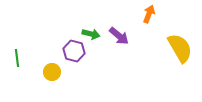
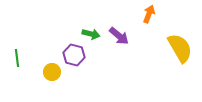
purple hexagon: moved 4 px down
